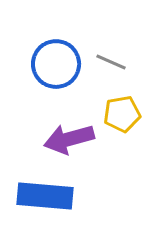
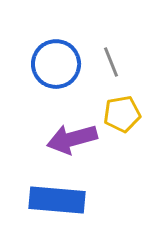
gray line: rotated 44 degrees clockwise
purple arrow: moved 3 px right
blue rectangle: moved 12 px right, 4 px down
